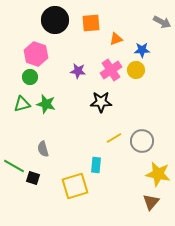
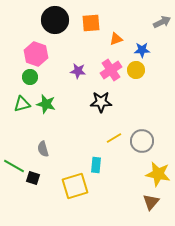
gray arrow: rotated 54 degrees counterclockwise
